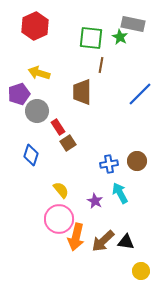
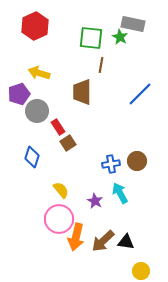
blue diamond: moved 1 px right, 2 px down
blue cross: moved 2 px right
